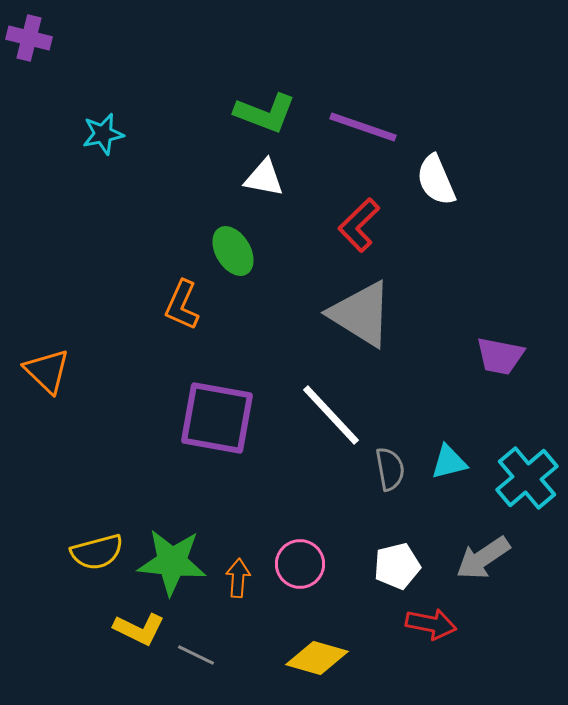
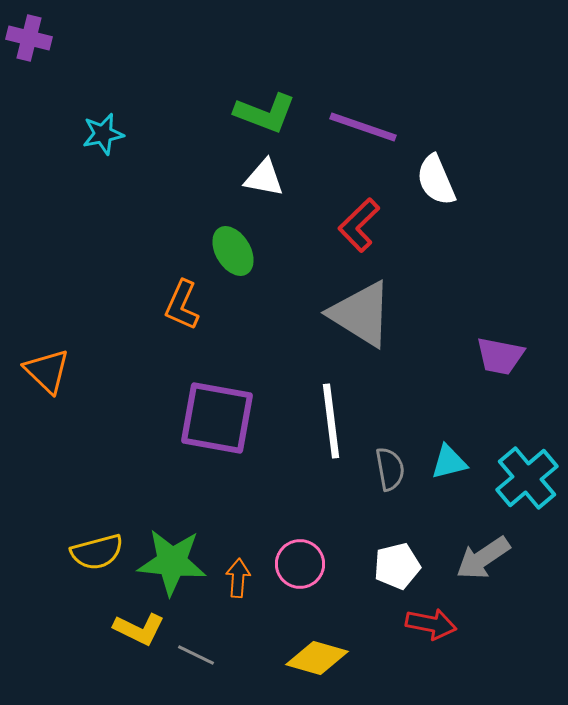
white line: moved 6 px down; rotated 36 degrees clockwise
